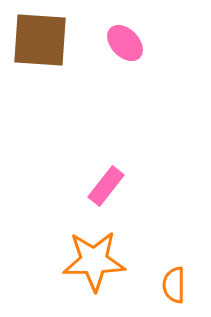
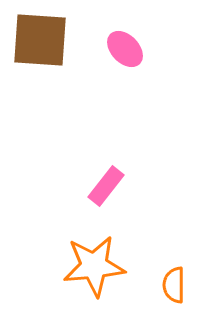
pink ellipse: moved 6 px down
orange star: moved 5 px down; rotated 4 degrees counterclockwise
